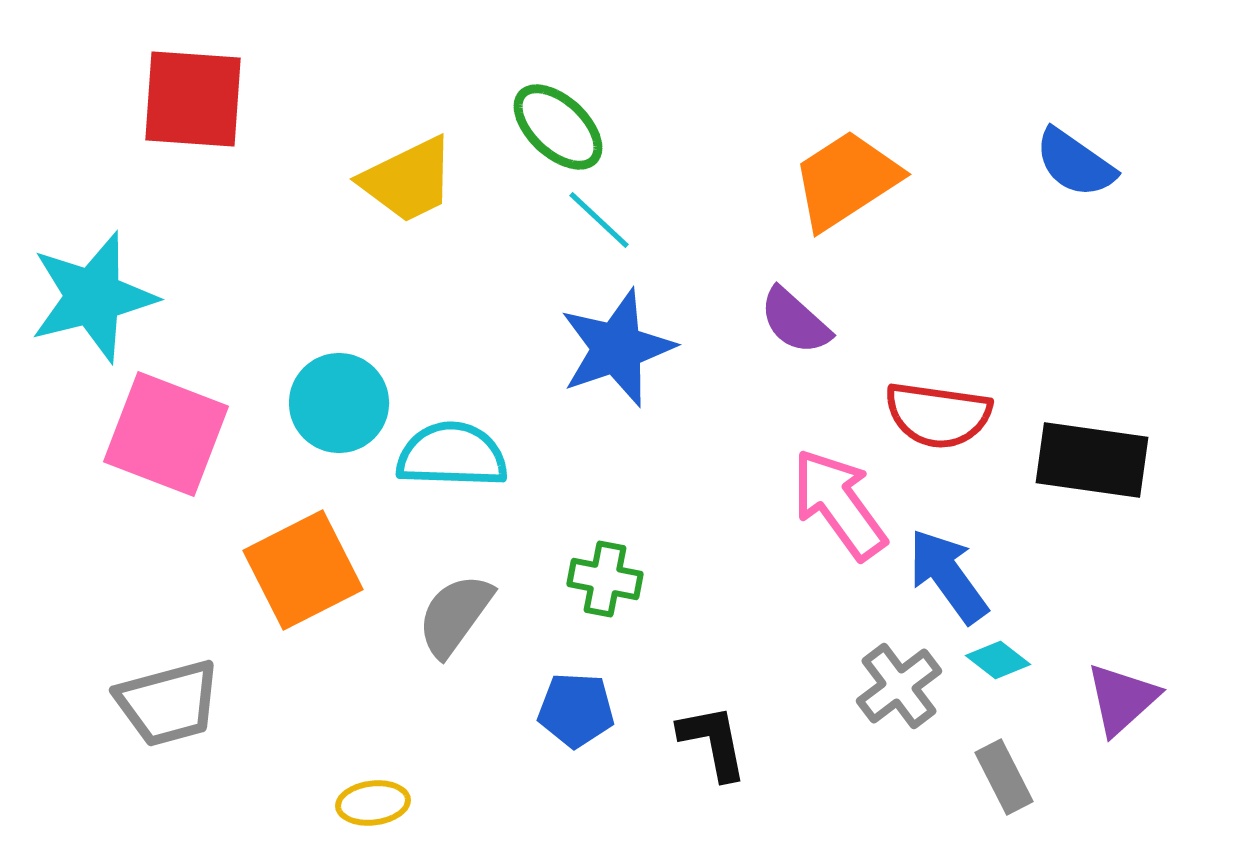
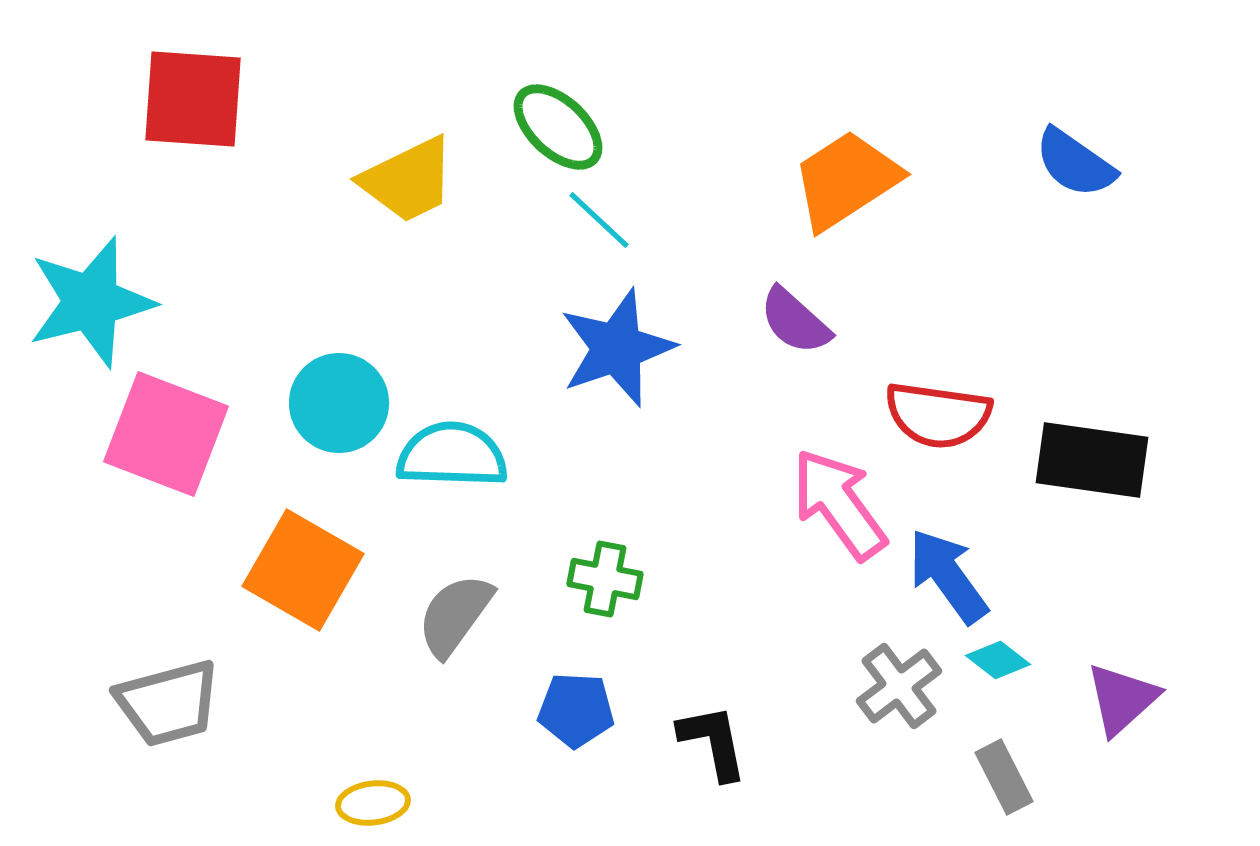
cyan star: moved 2 px left, 5 px down
orange square: rotated 33 degrees counterclockwise
